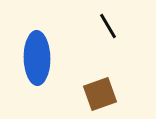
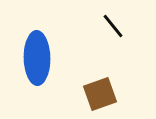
black line: moved 5 px right; rotated 8 degrees counterclockwise
